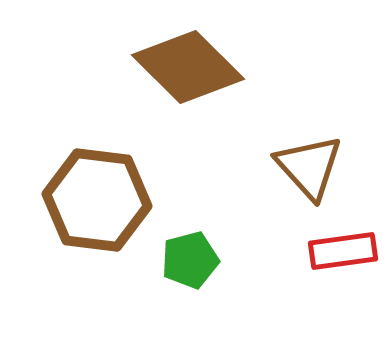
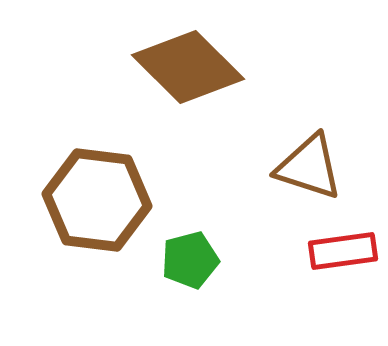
brown triangle: rotated 30 degrees counterclockwise
